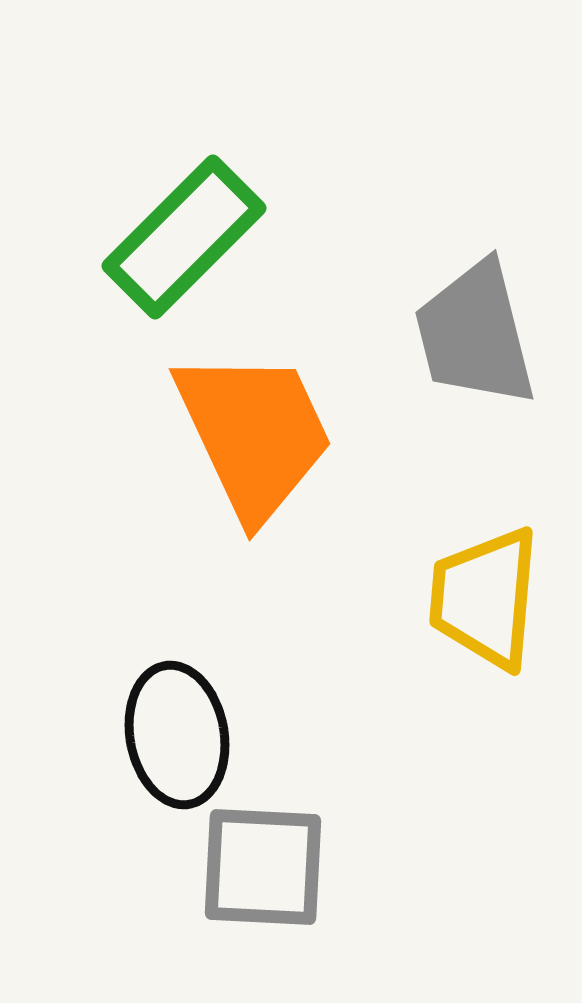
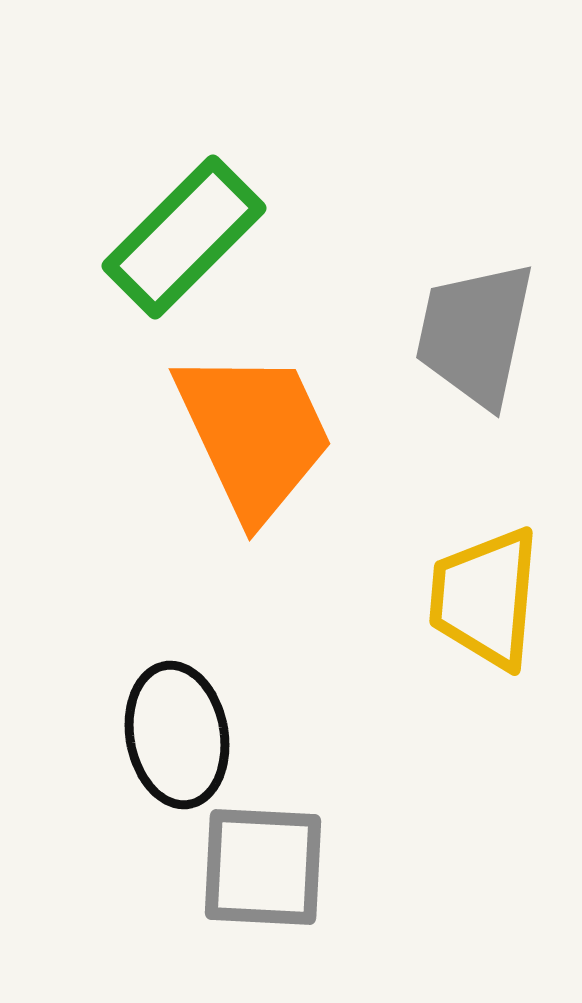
gray trapezoid: rotated 26 degrees clockwise
